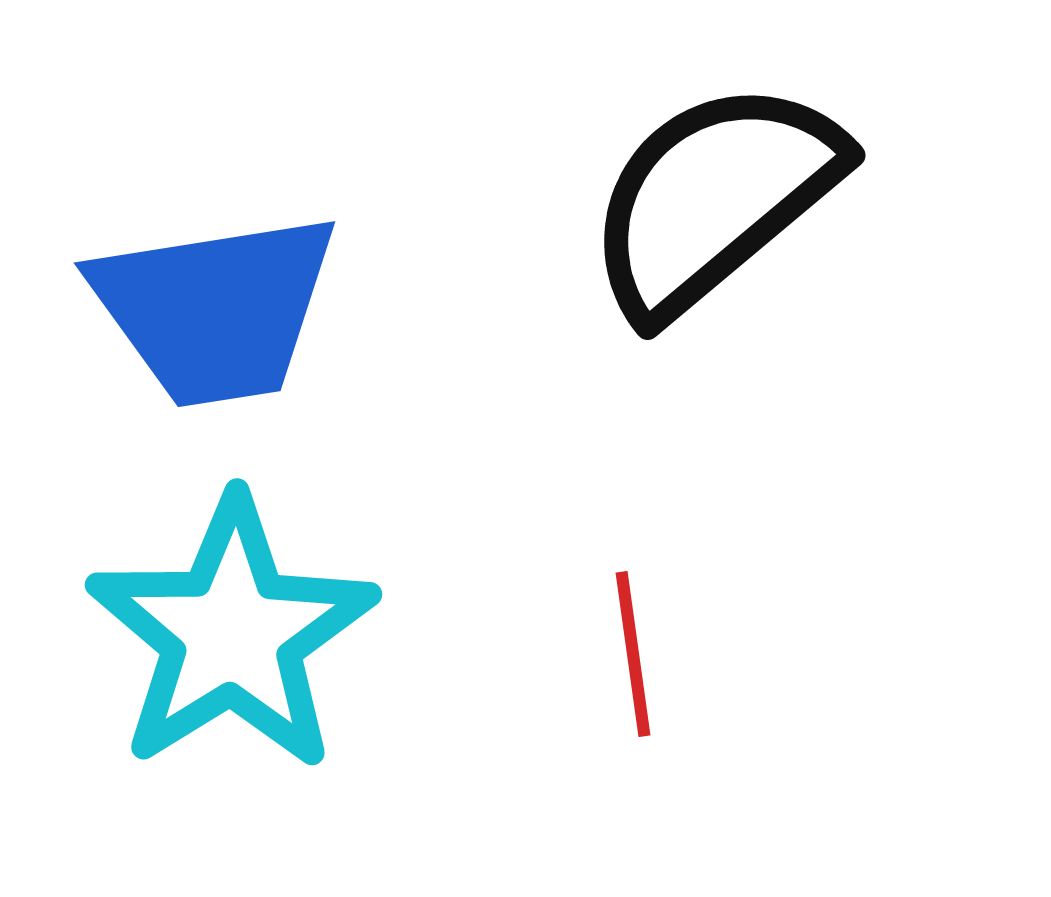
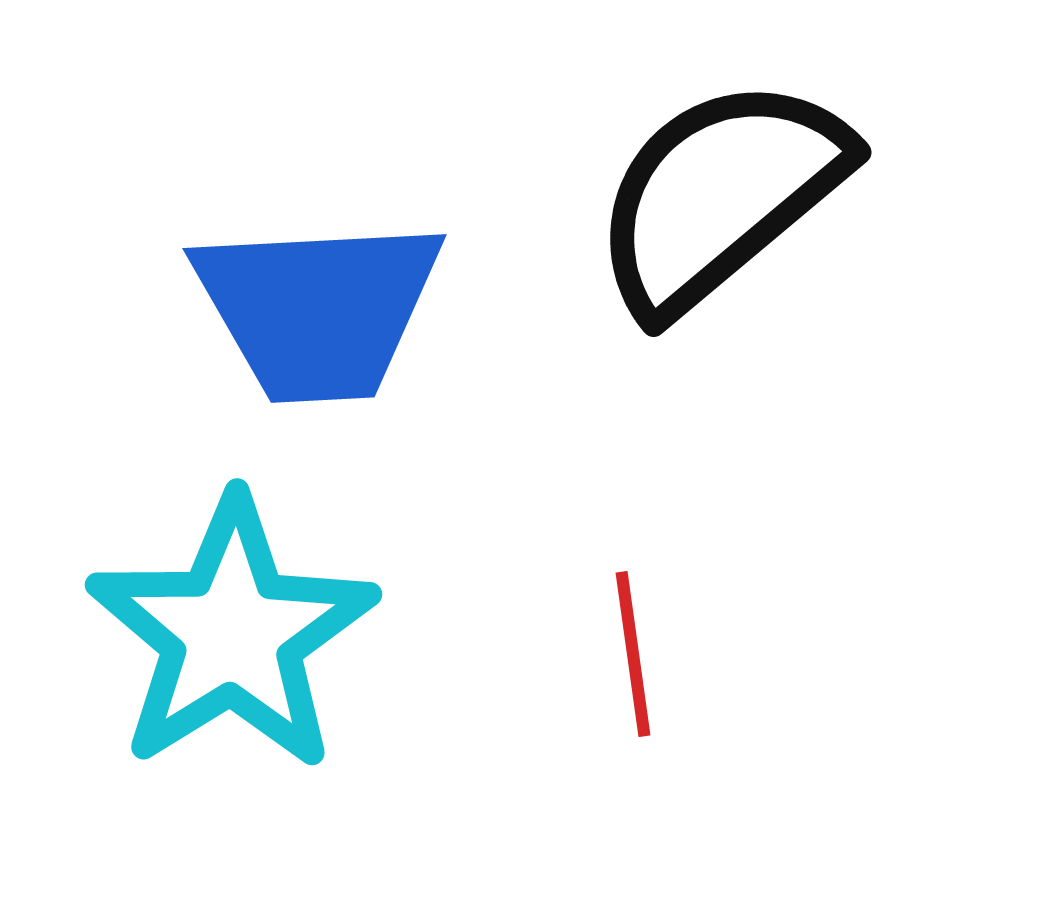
black semicircle: moved 6 px right, 3 px up
blue trapezoid: moved 103 px right; rotated 6 degrees clockwise
